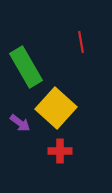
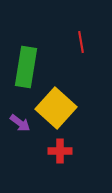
green rectangle: rotated 39 degrees clockwise
